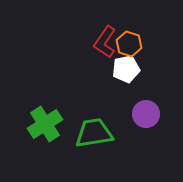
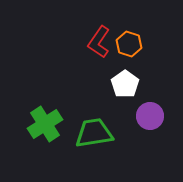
red L-shape: moved 6 px left
white pentagon: moved 1 px left, 15 px down; rotated 24 degrees counterclockwise
purple circle: moved 4 px right, 2 px down
